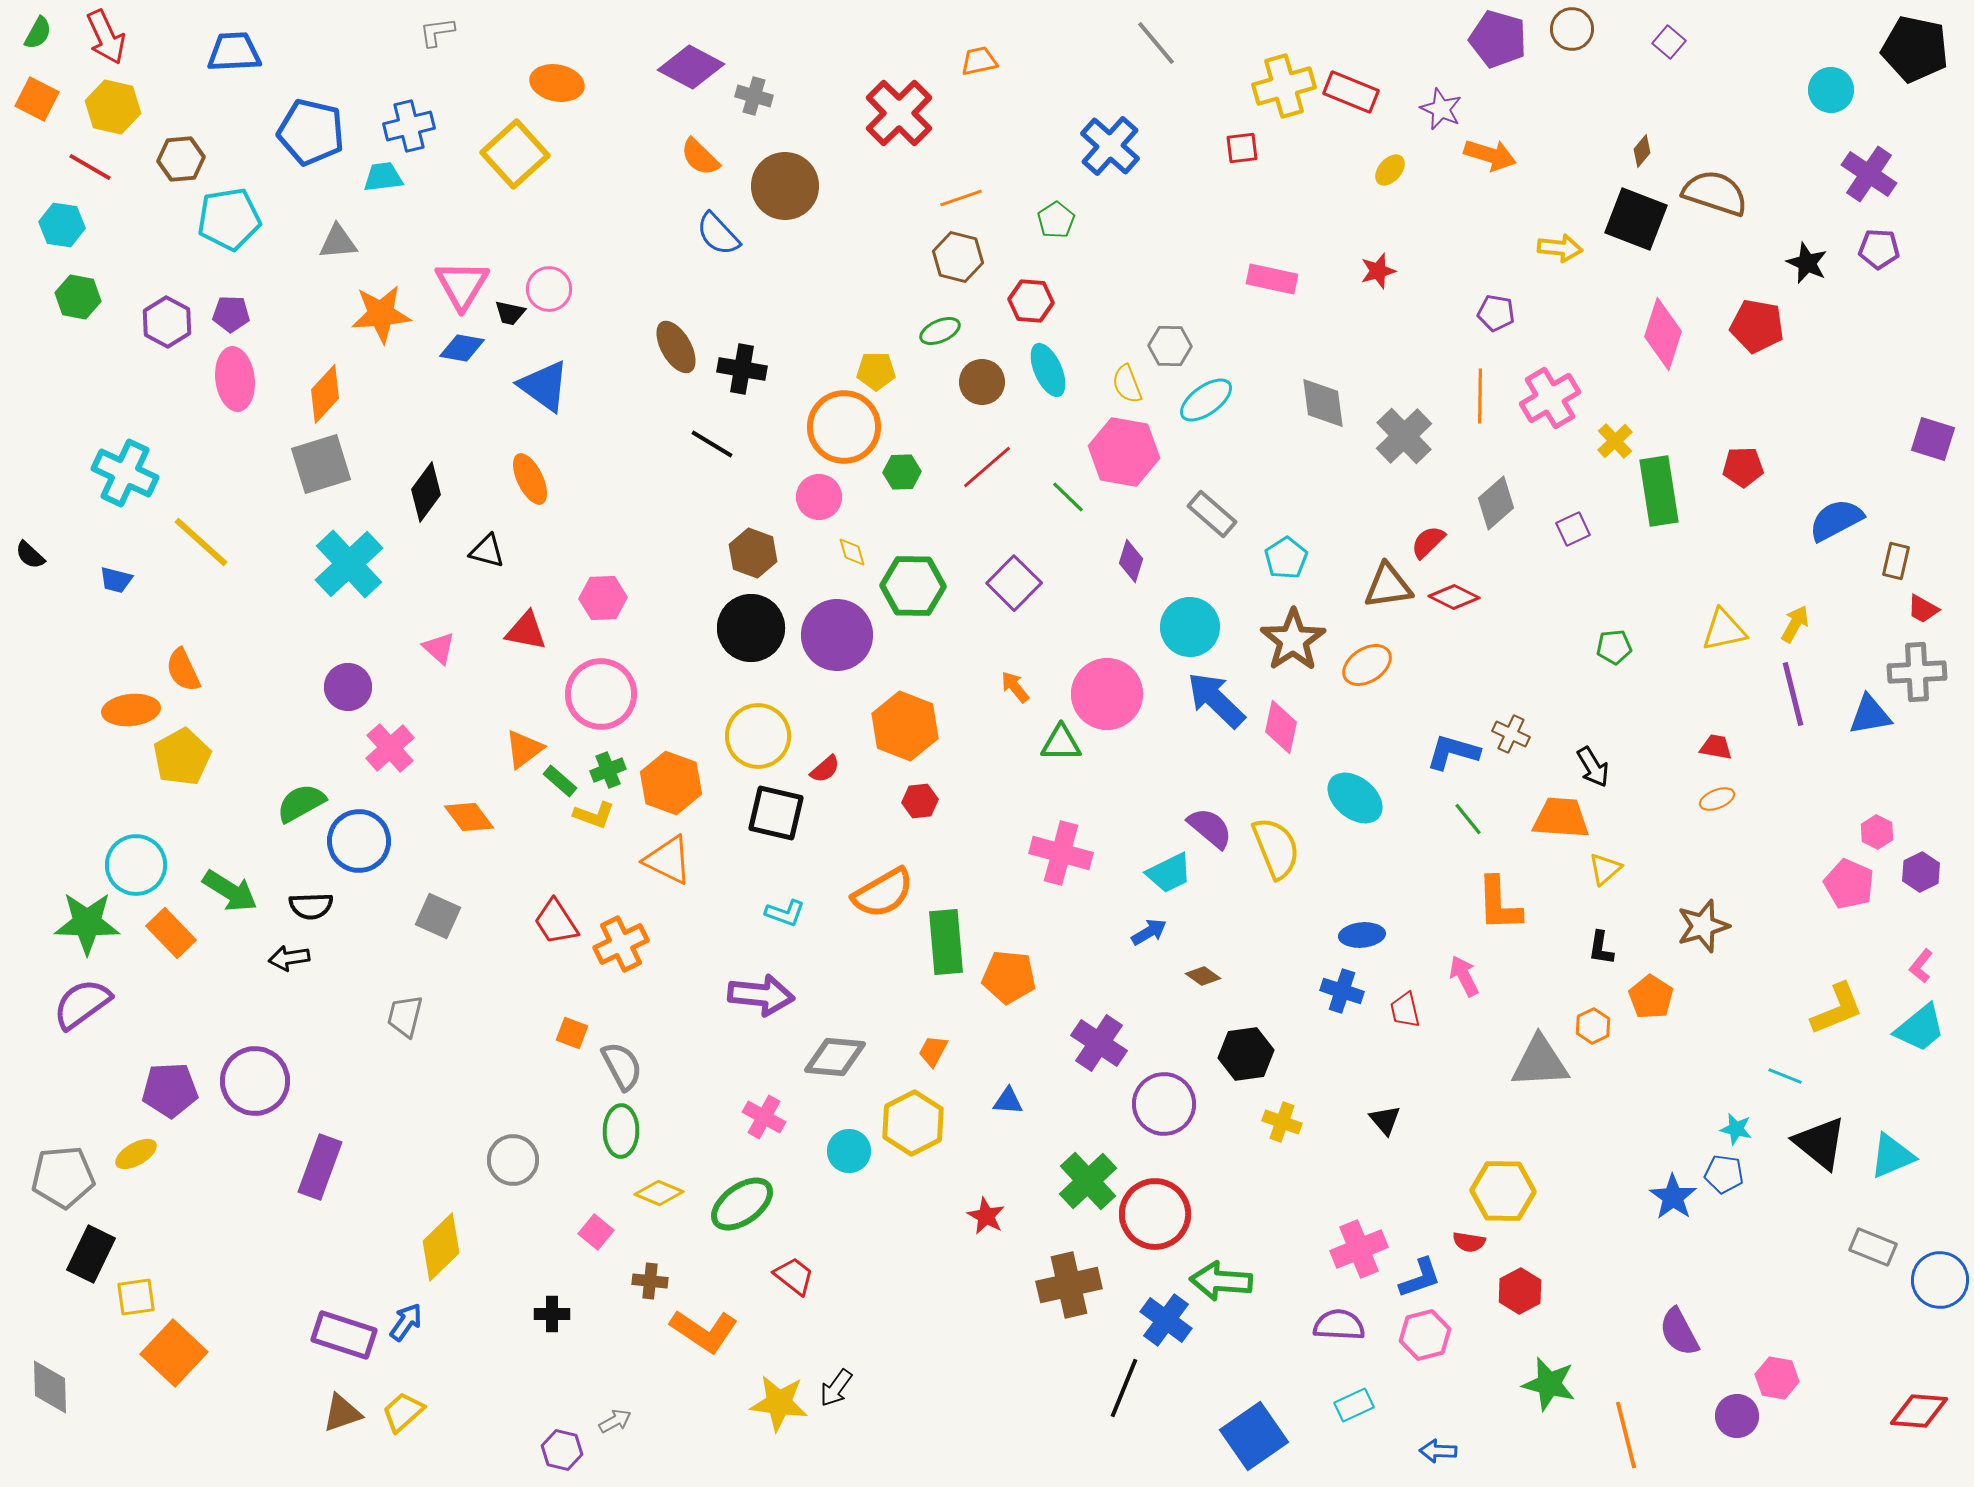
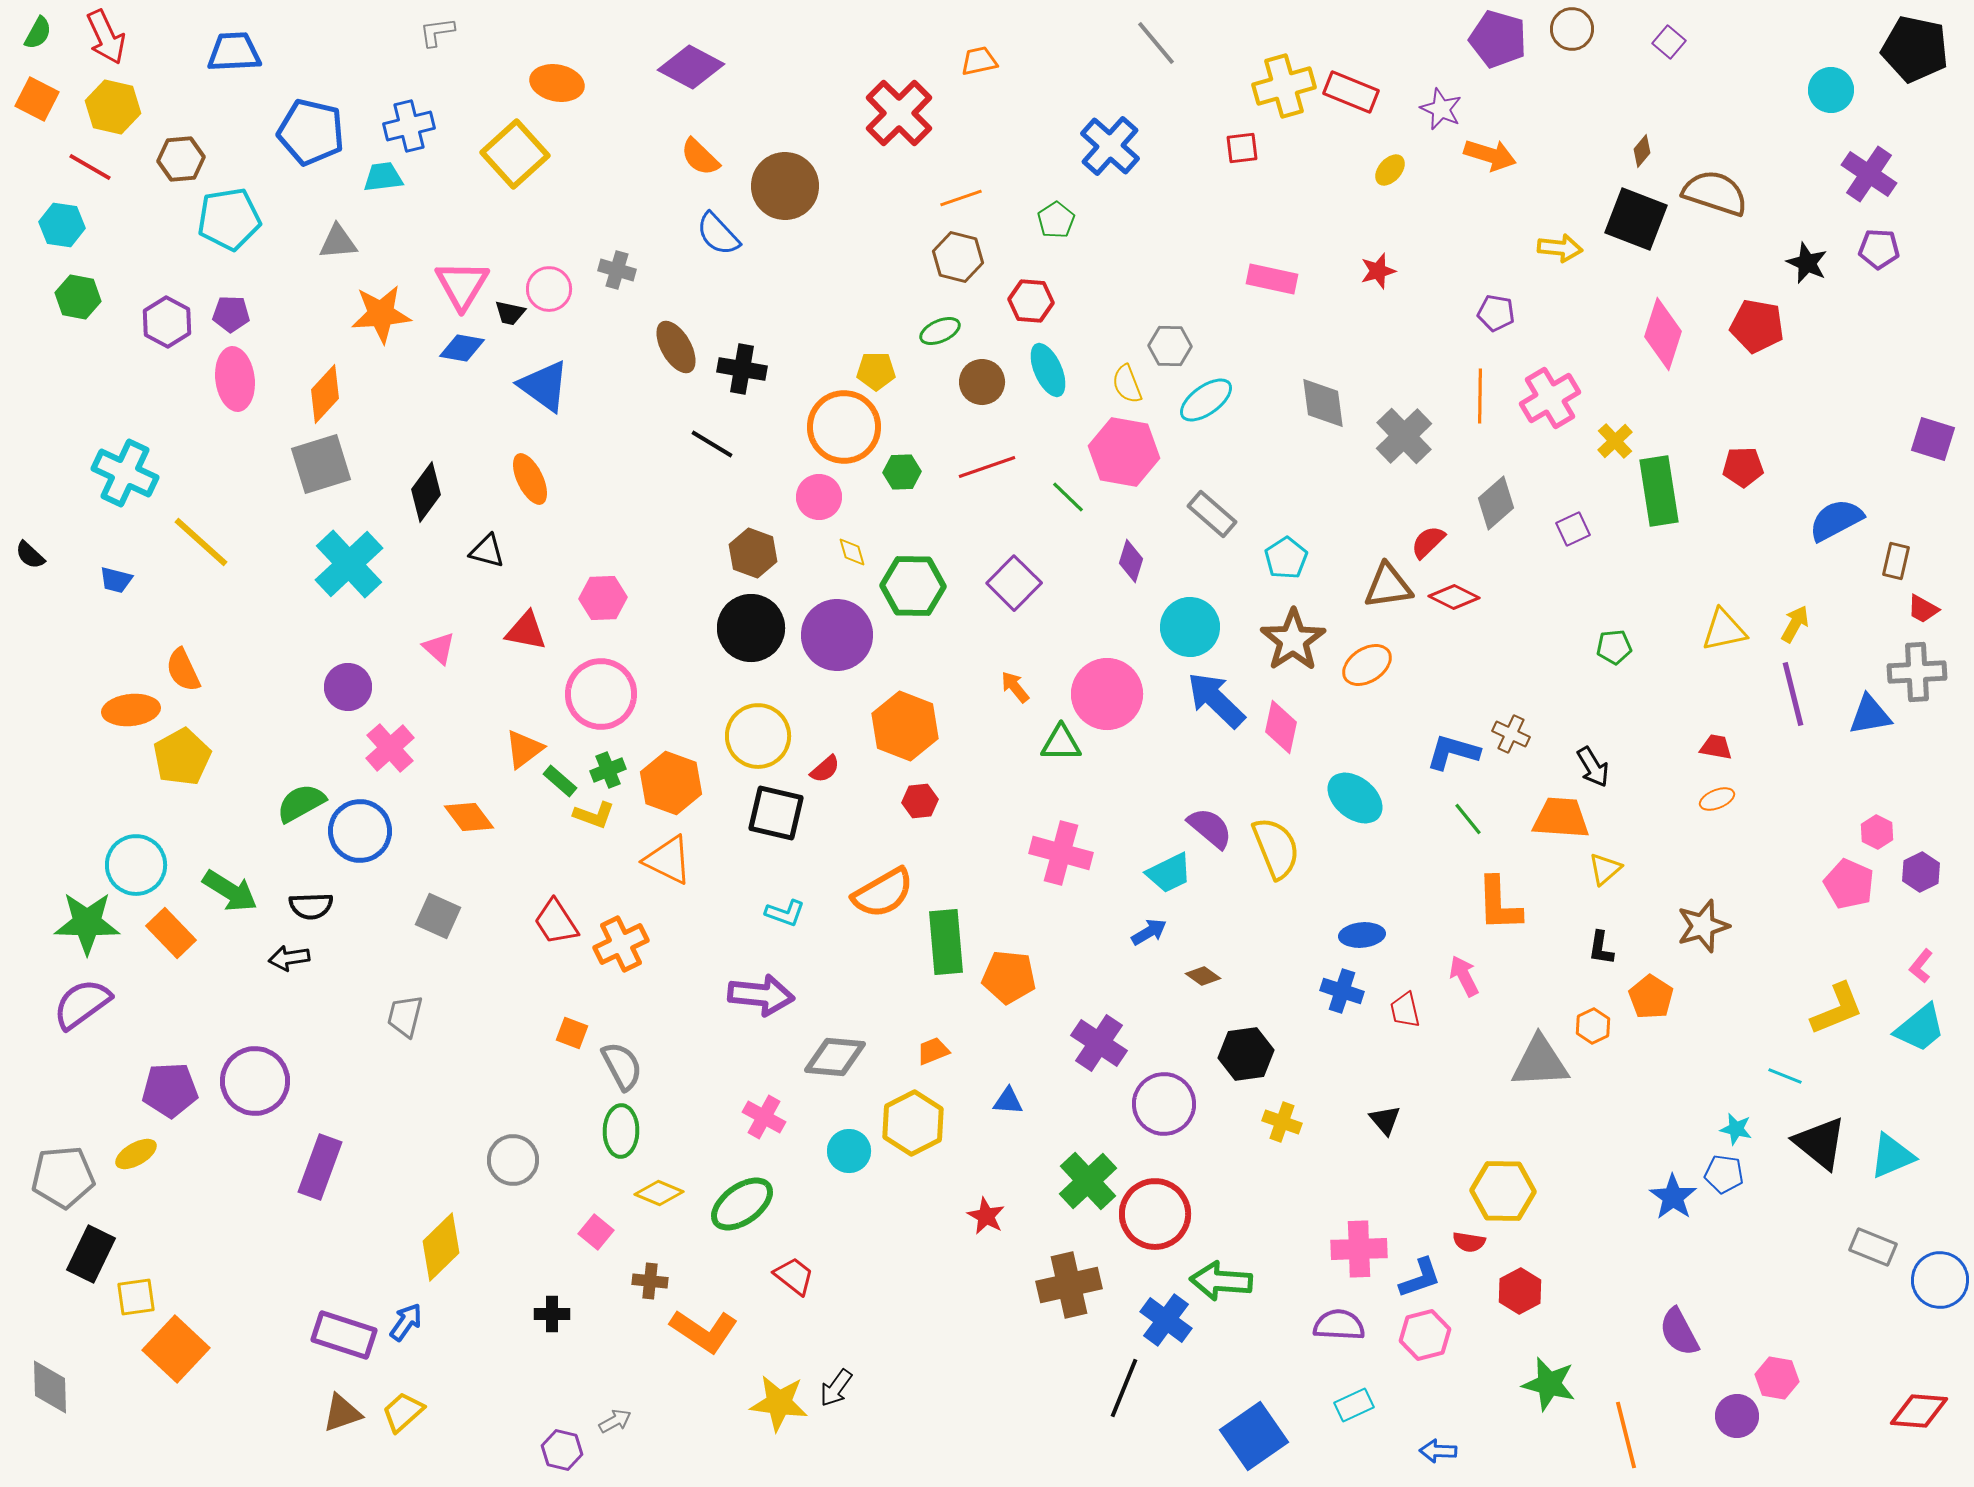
gray cross at (754, 96): moved 137 px left, 174 px down
red line at (987, 467): rotated 22 degrees clockwise
blue circle at (359, 841): moved 1 px right, 10 px up
orange trapezoid at (933, 1051): rotated 40 degrees clockwise
pink cross at (1359, 1249): rotated 20 degrees clockwise
orange square at (174, 1353): moved 2 px right, 4 px up
